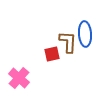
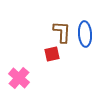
brown L-shape: moved 6 px left, 10 px up
